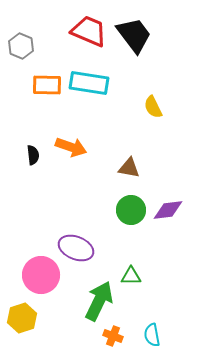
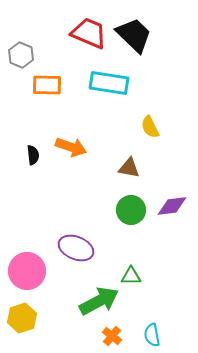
red trapezoid: moved 2 px down
black trapezoid: rotated 9 degrees counterclockwise
gray hexagon: moved 9 px down
cyan rectangle: moved 20 px right
yellow semicircle: moved 3 px left, 20 px down
purple diamond: moved 4 px right, 4 px up
pink circle: moved 14 px left, 4 px up
green arrow: rotated 36 degrees clockwise
orange cross: moved 1 px left; rotated 18 degrees clockwise
